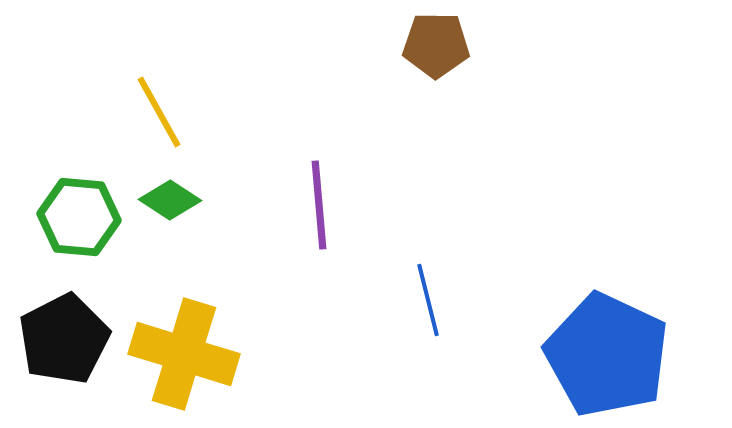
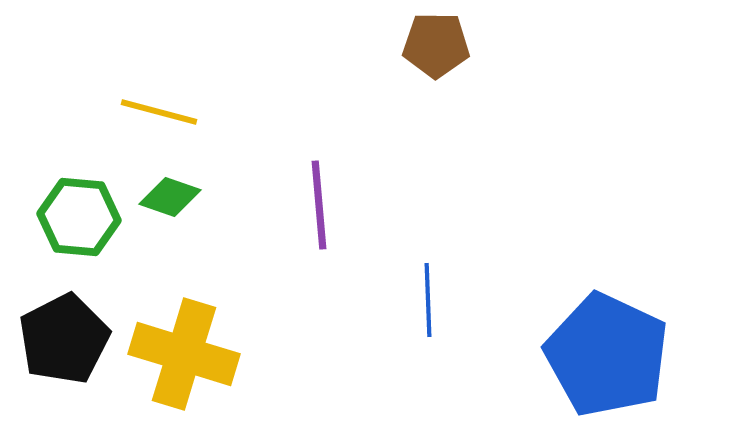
yellow line: rotated 46 degrees counterclockwise
green diamond: moved 3 px up; rotated 14 degrees counterclockwise
blue line: rotated 12 degrees clockwise
